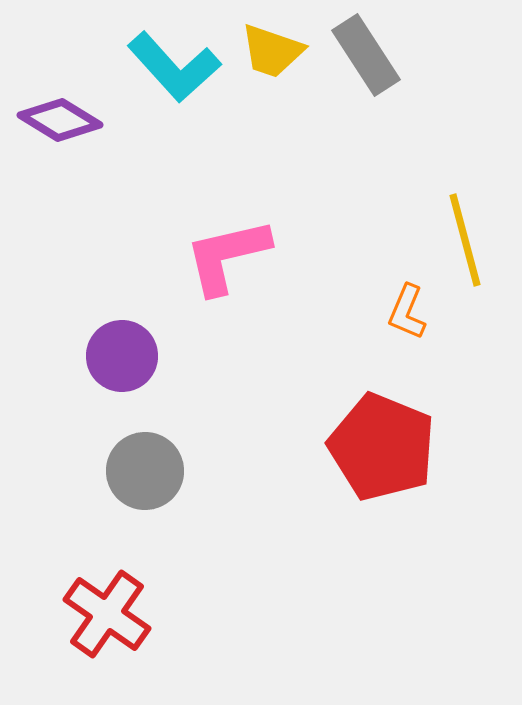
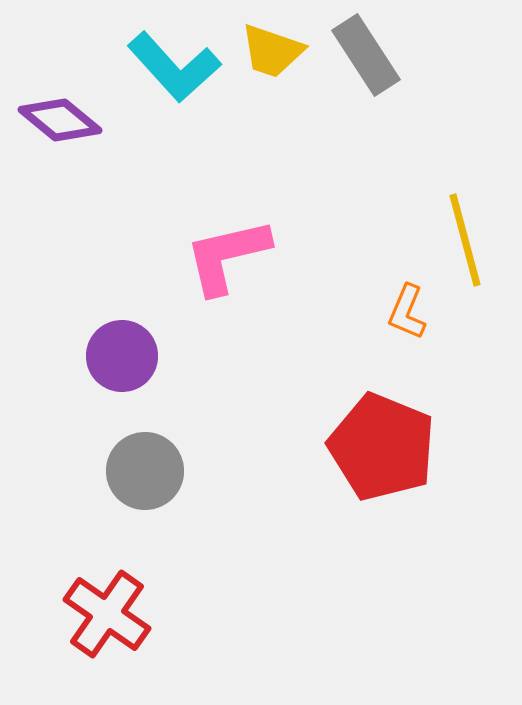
purple diamond: rotated 8 degrees clockwise
